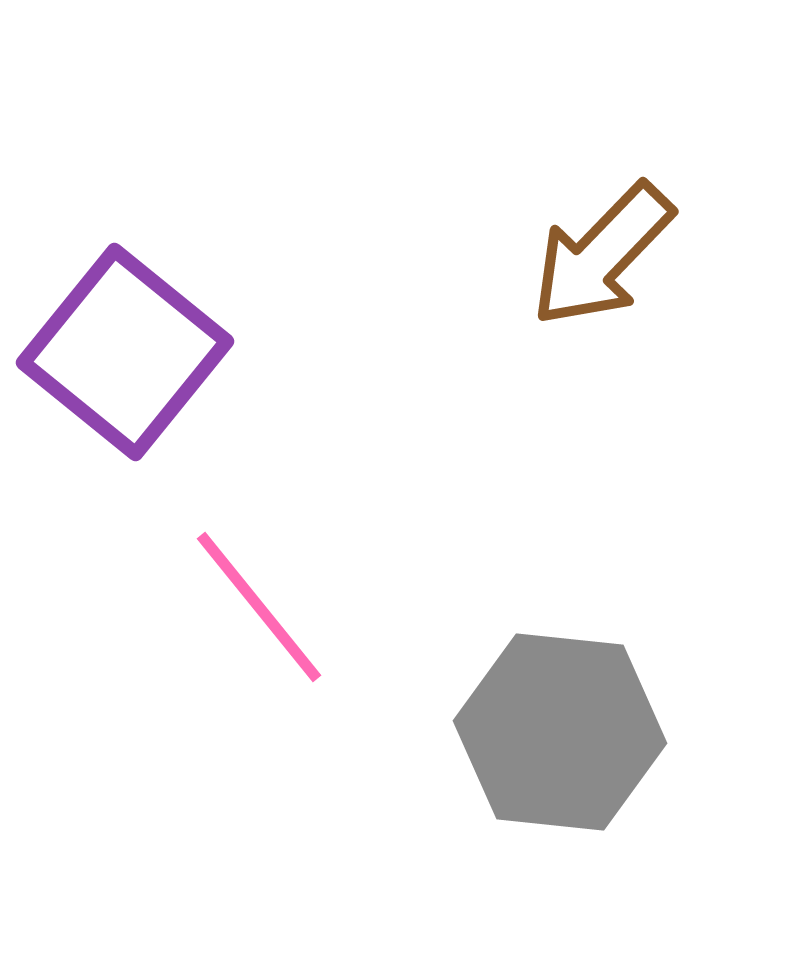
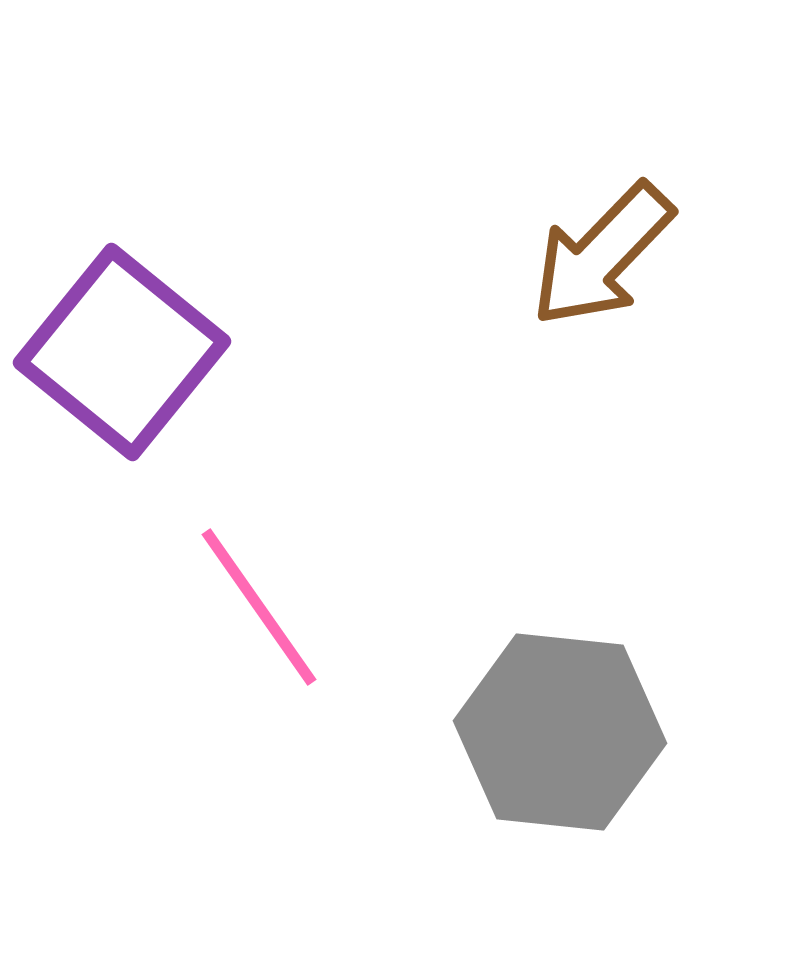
purple square: moved 3 px left
pink line: rotated 4 degrees clockwise
